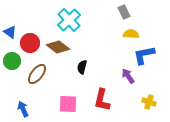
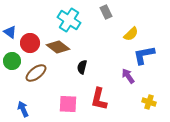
gray rectangle: moved 18 px left
cyan cross: rotated 15 degrees counterclockwise
yellow semicircle: rotated 133 degrees clockwise
brown ellipse: moved 1 px left, 1 px up; rotated 15 degrees clockwise
red L-shape: moved 3 px left, 1 px up
